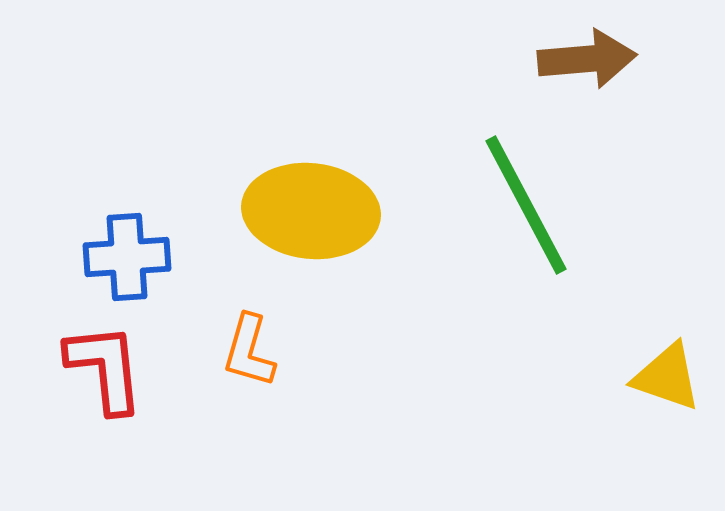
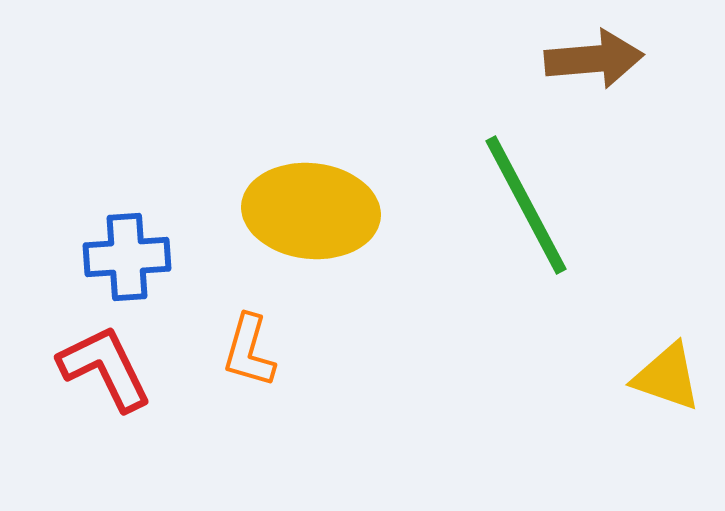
brown arrow: moved 7 px right
red L-shape: rotated 20 degrees counterclockwise
